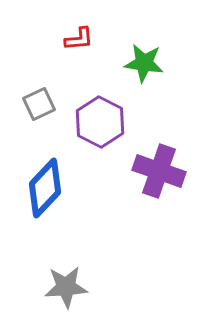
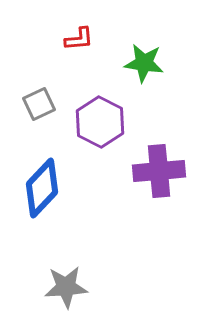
purple cross: rotated 24 degrees counterclockwise
blue diamond: moved 3 px left
